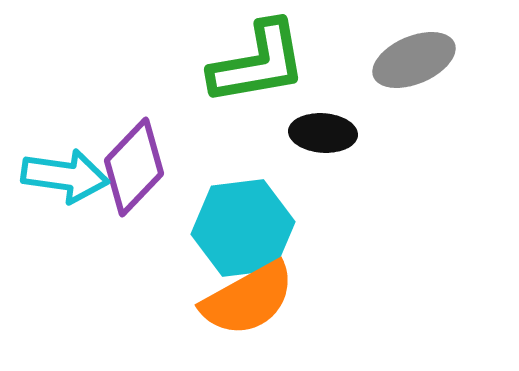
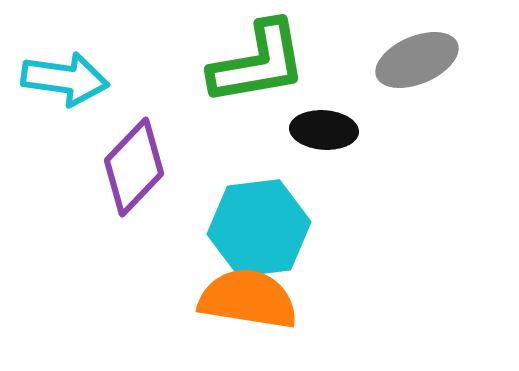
gray ellipse: moved 3 px right
black ellipse: moved 1 px right, 3 px up
cyan arrow: moved 97 px up
cyan hexagon: moved 16 px right
orange semicircle: rotated 142 degrees counterclockwise
